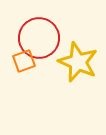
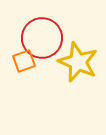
red circle: moved 3 px right
